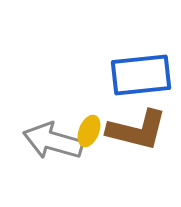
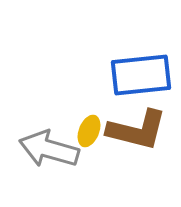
gray arrow: moved 4 px left, 8 px down
